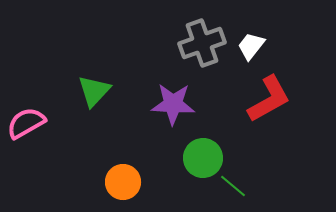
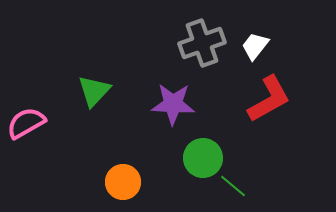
white trapezoid: moved 4 px right
